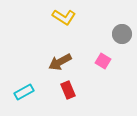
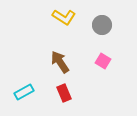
gray circle: moved 20 px left, 9 px up
brown arrow: rotated 85 degrees clockwise
red rectangle: moved 4 px left, 3 px down
